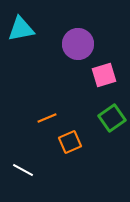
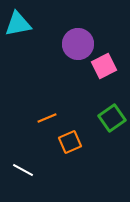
cyan triangle: moved 3 px left, 5 px up
pink square: moved 9 px up; rotated 10 degrees counterclockwise
